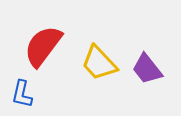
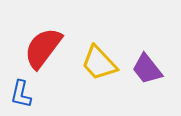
red semicircle: moved 2 px down
blue L-shape: moved 1 px left
